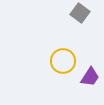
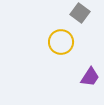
yellow circle: moved 2 px left, 19 px up
